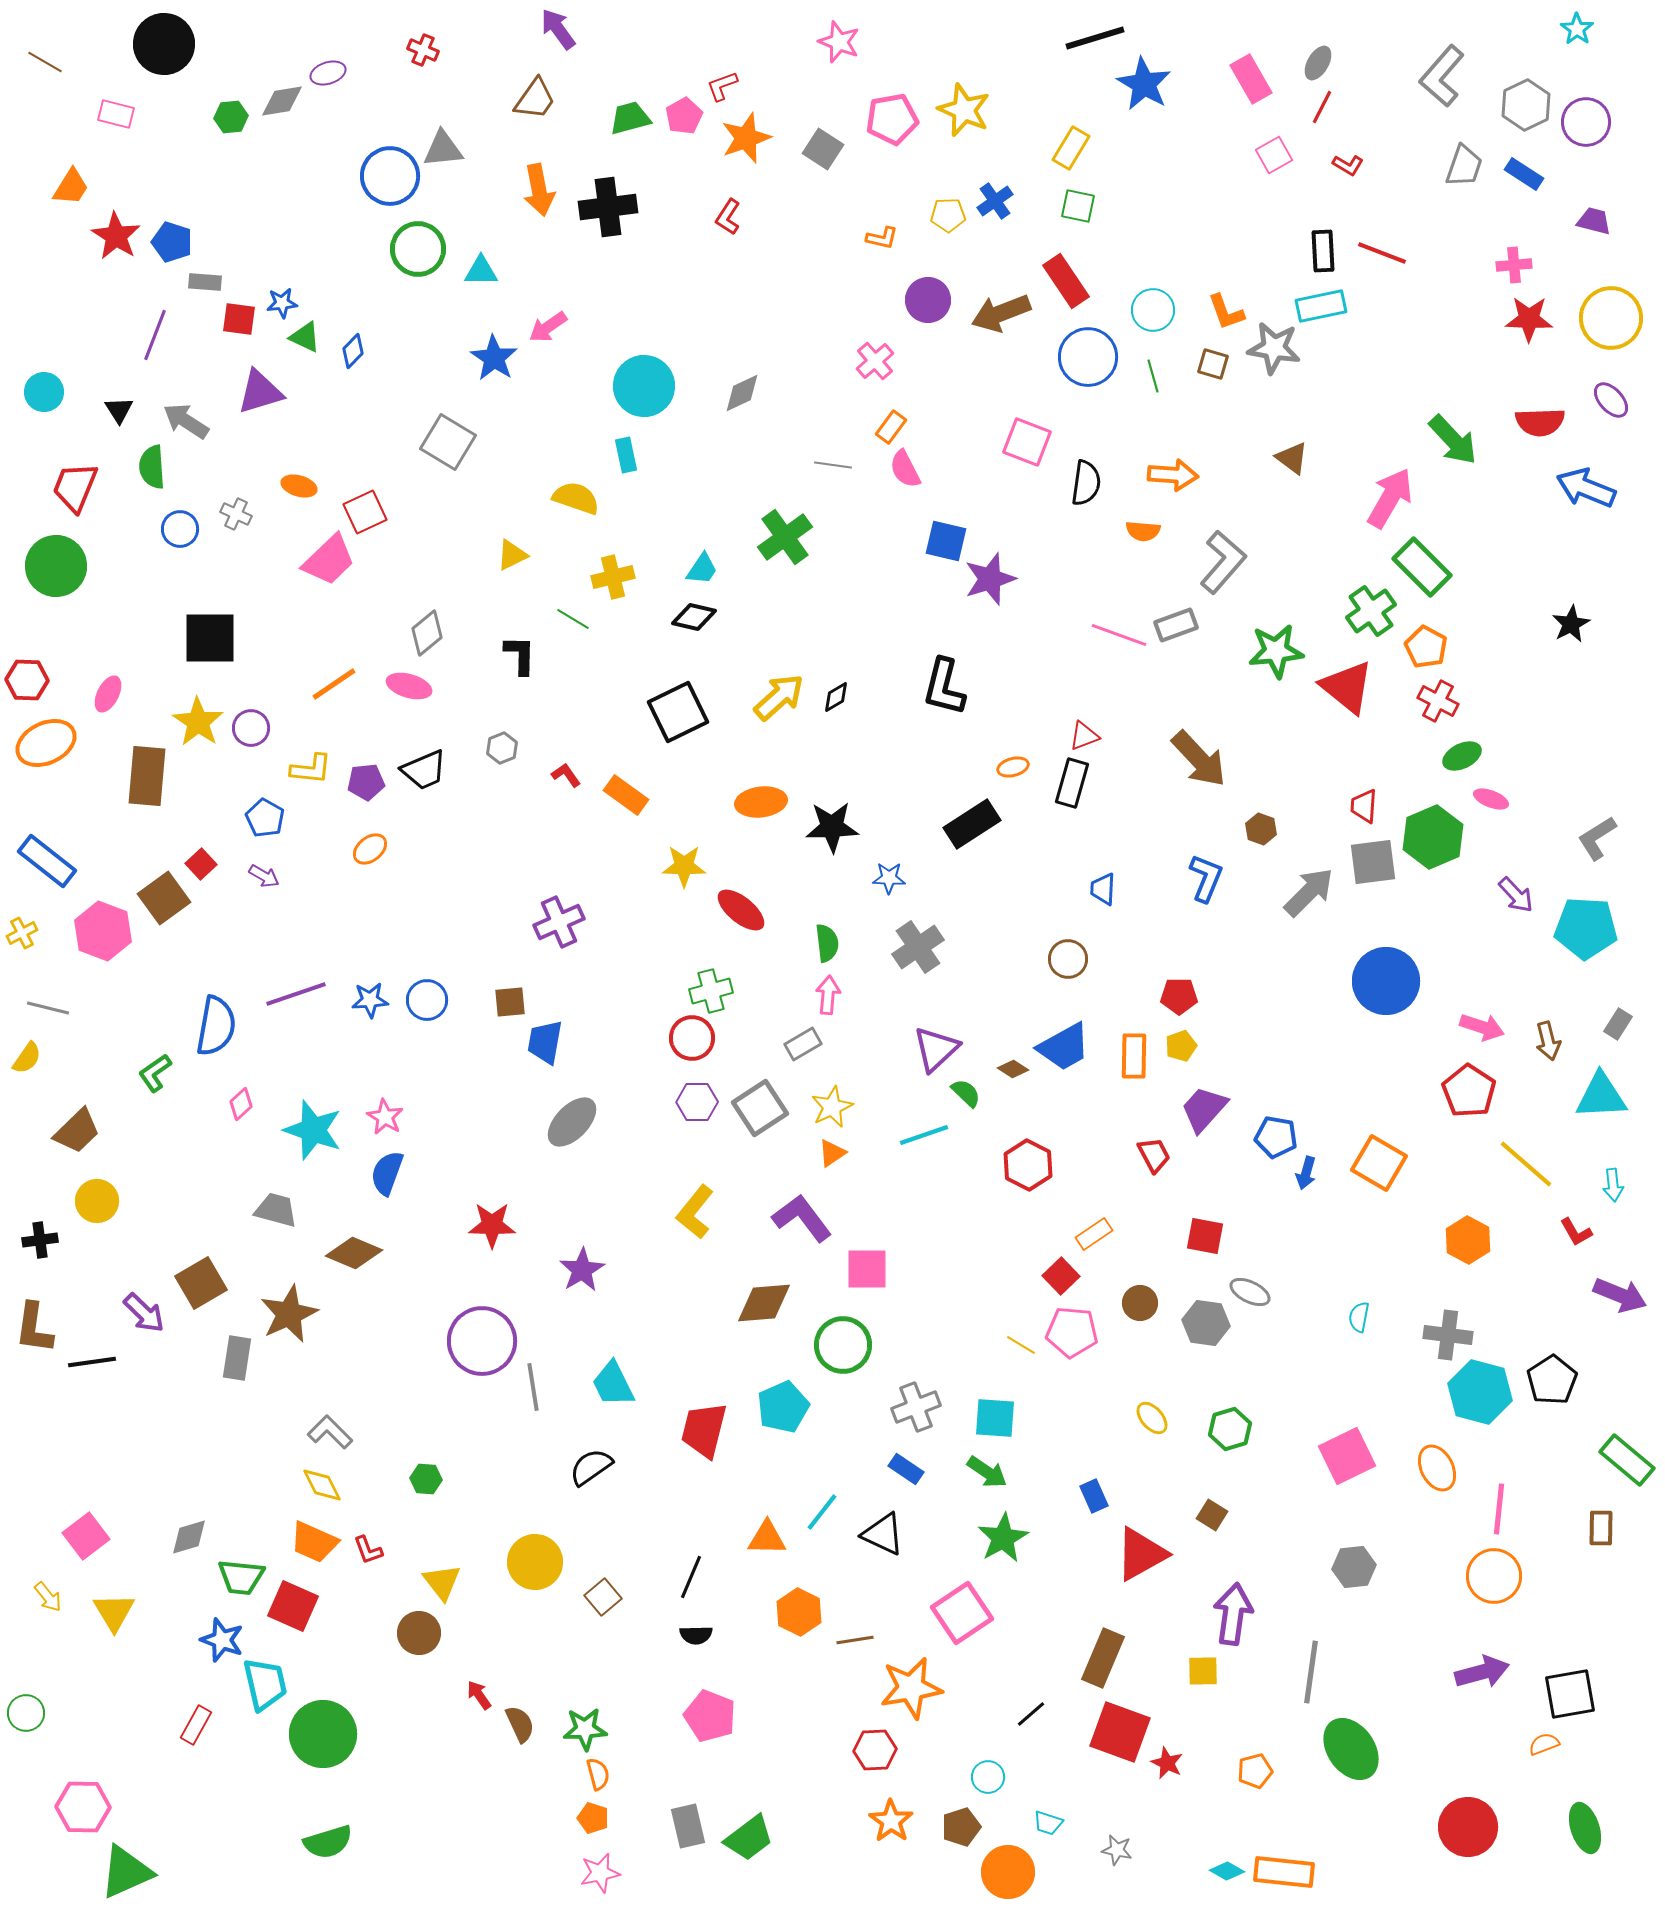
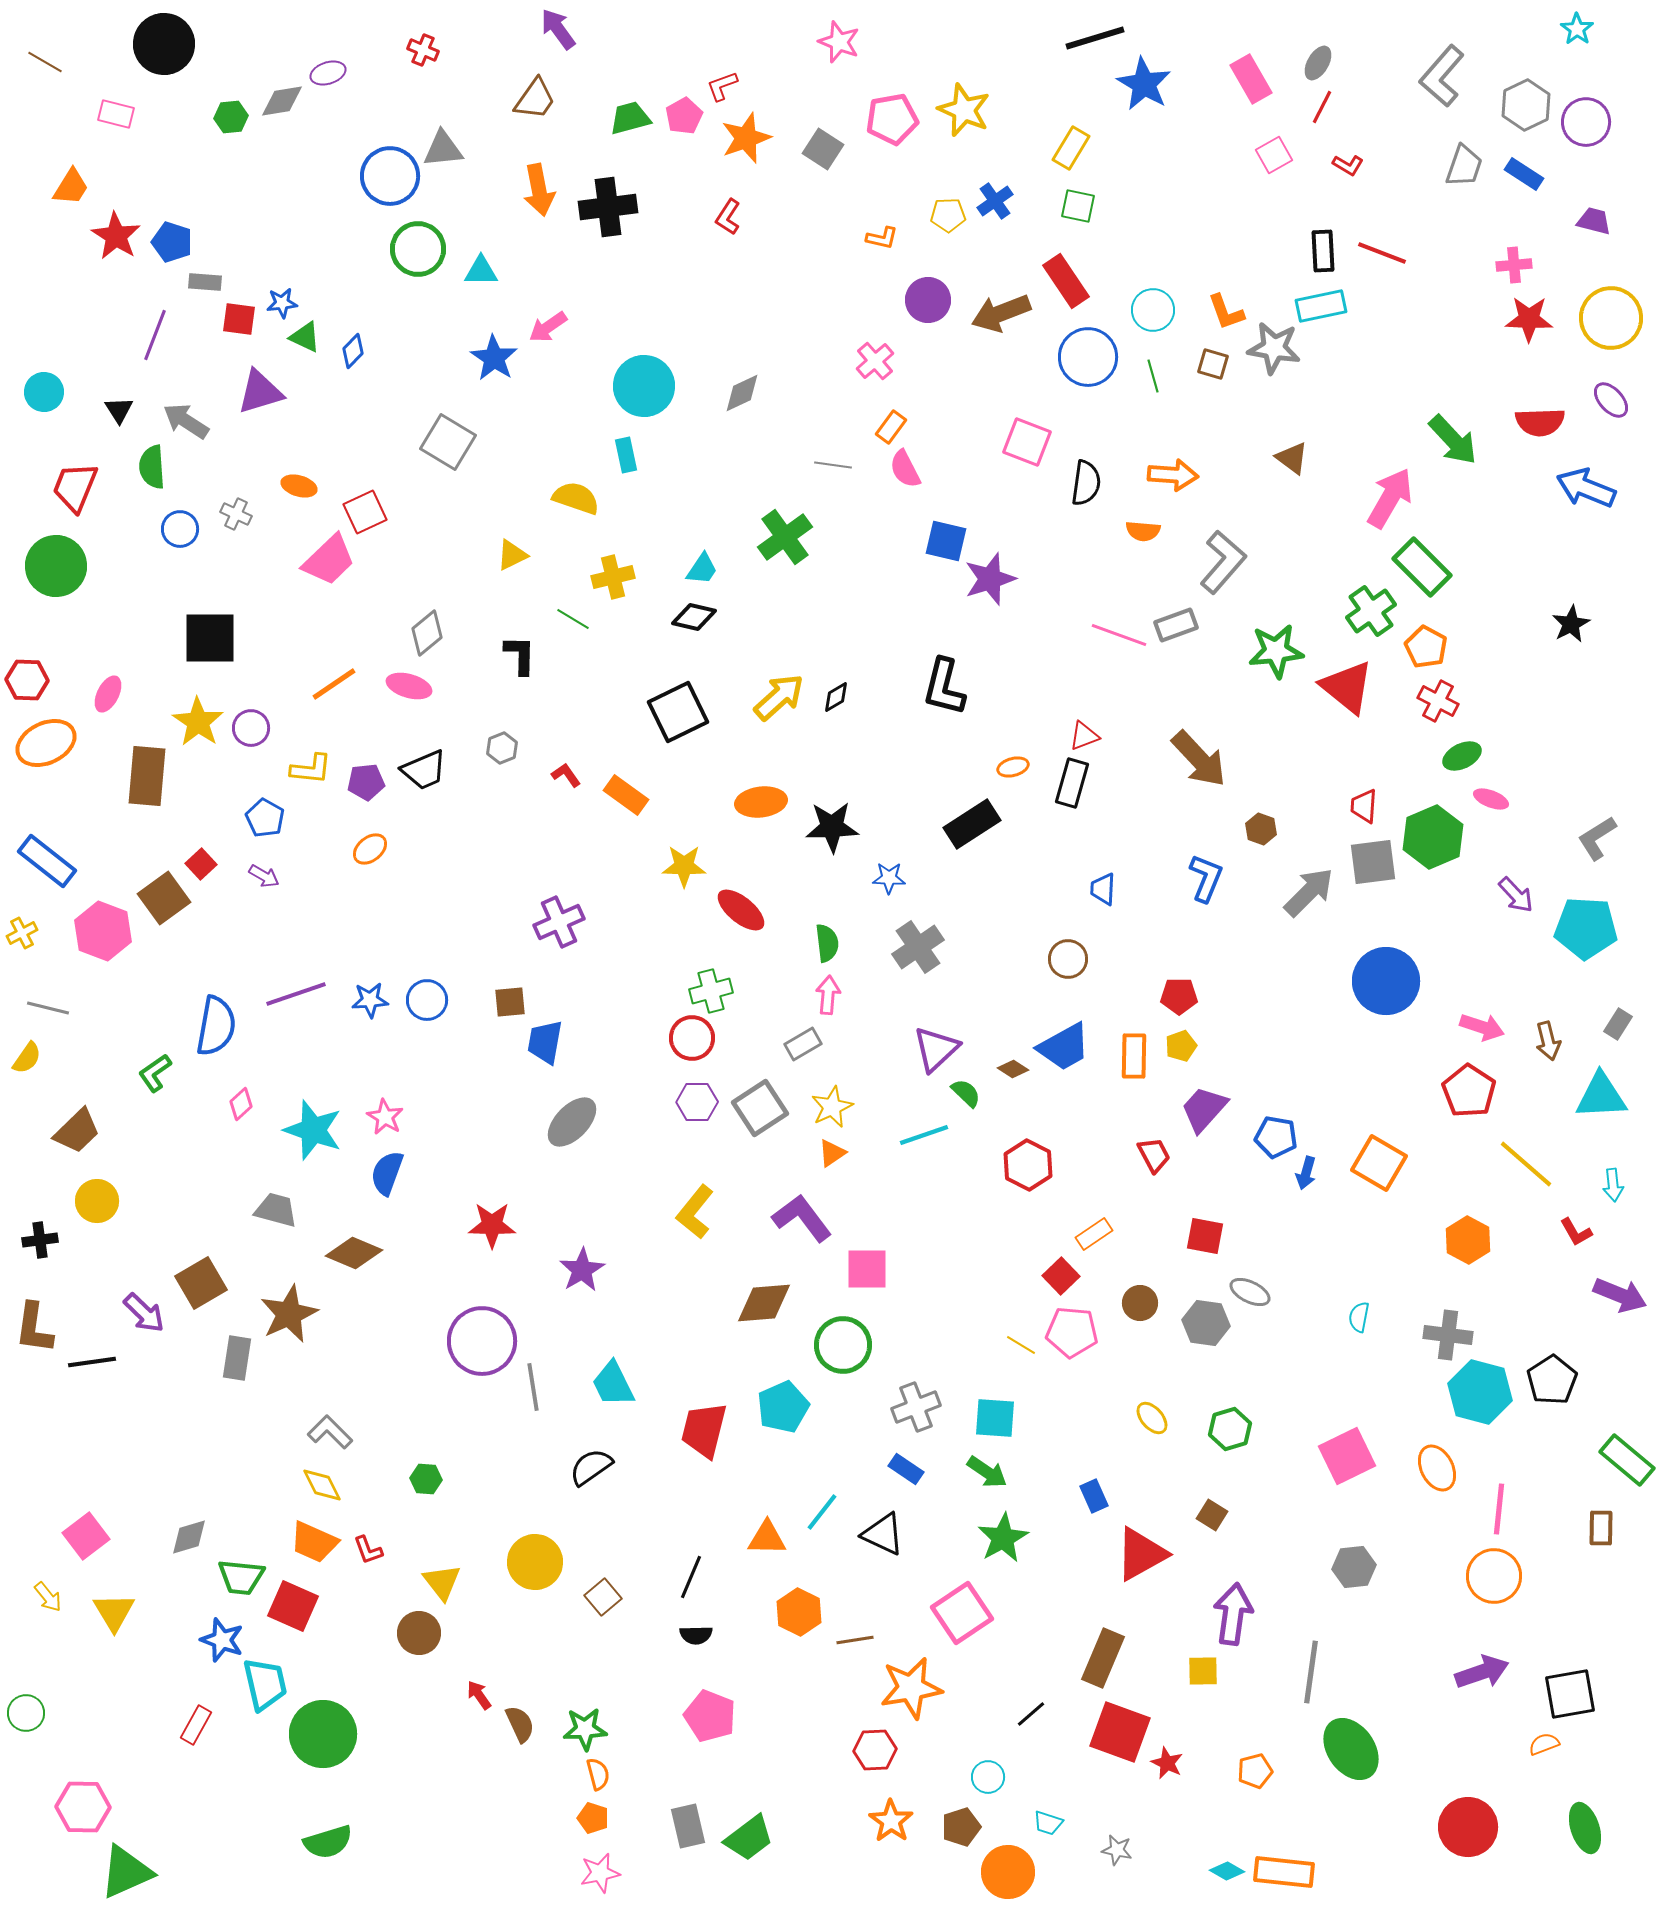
purple arrow at (1482, 1672): rotated 4 degrees counterclockwise
